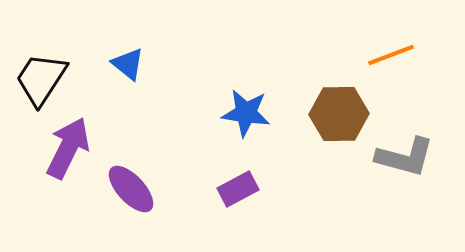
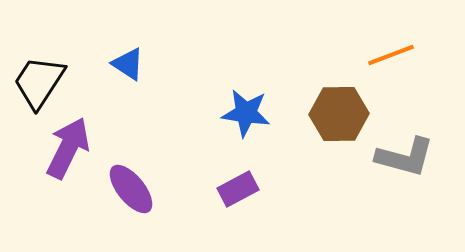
blue triangle: rotated 6 degrees counterclockwise
black trapezoid: moved 2 px left, 3 px down
purple ellipse: rotated 4 degrees clockwise
